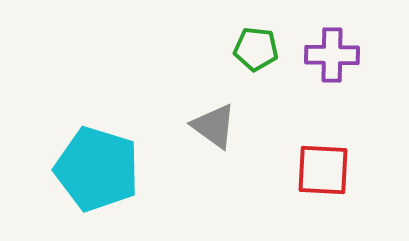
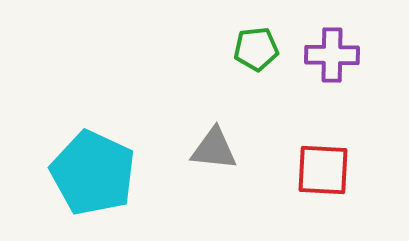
green pentagon: rotated 12 degrees counterclockwise
gray triangle: moved 23 px down; rotated 30 degrees counterclockwise
cyan pentagon: moved 4 px left, 4 px down; rotated 8 degrees clockwise
